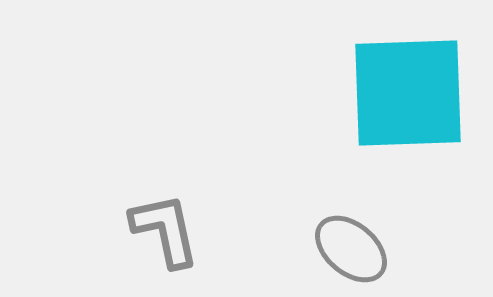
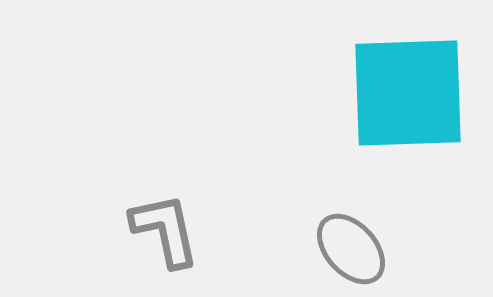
gray ellipse: rotated 8 degrees clockwise
